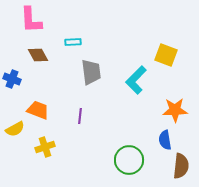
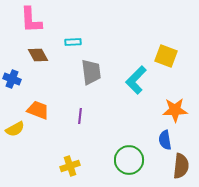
yellow square: moved 1 px down
yellow cross: moved 25 px right, 19 px down
